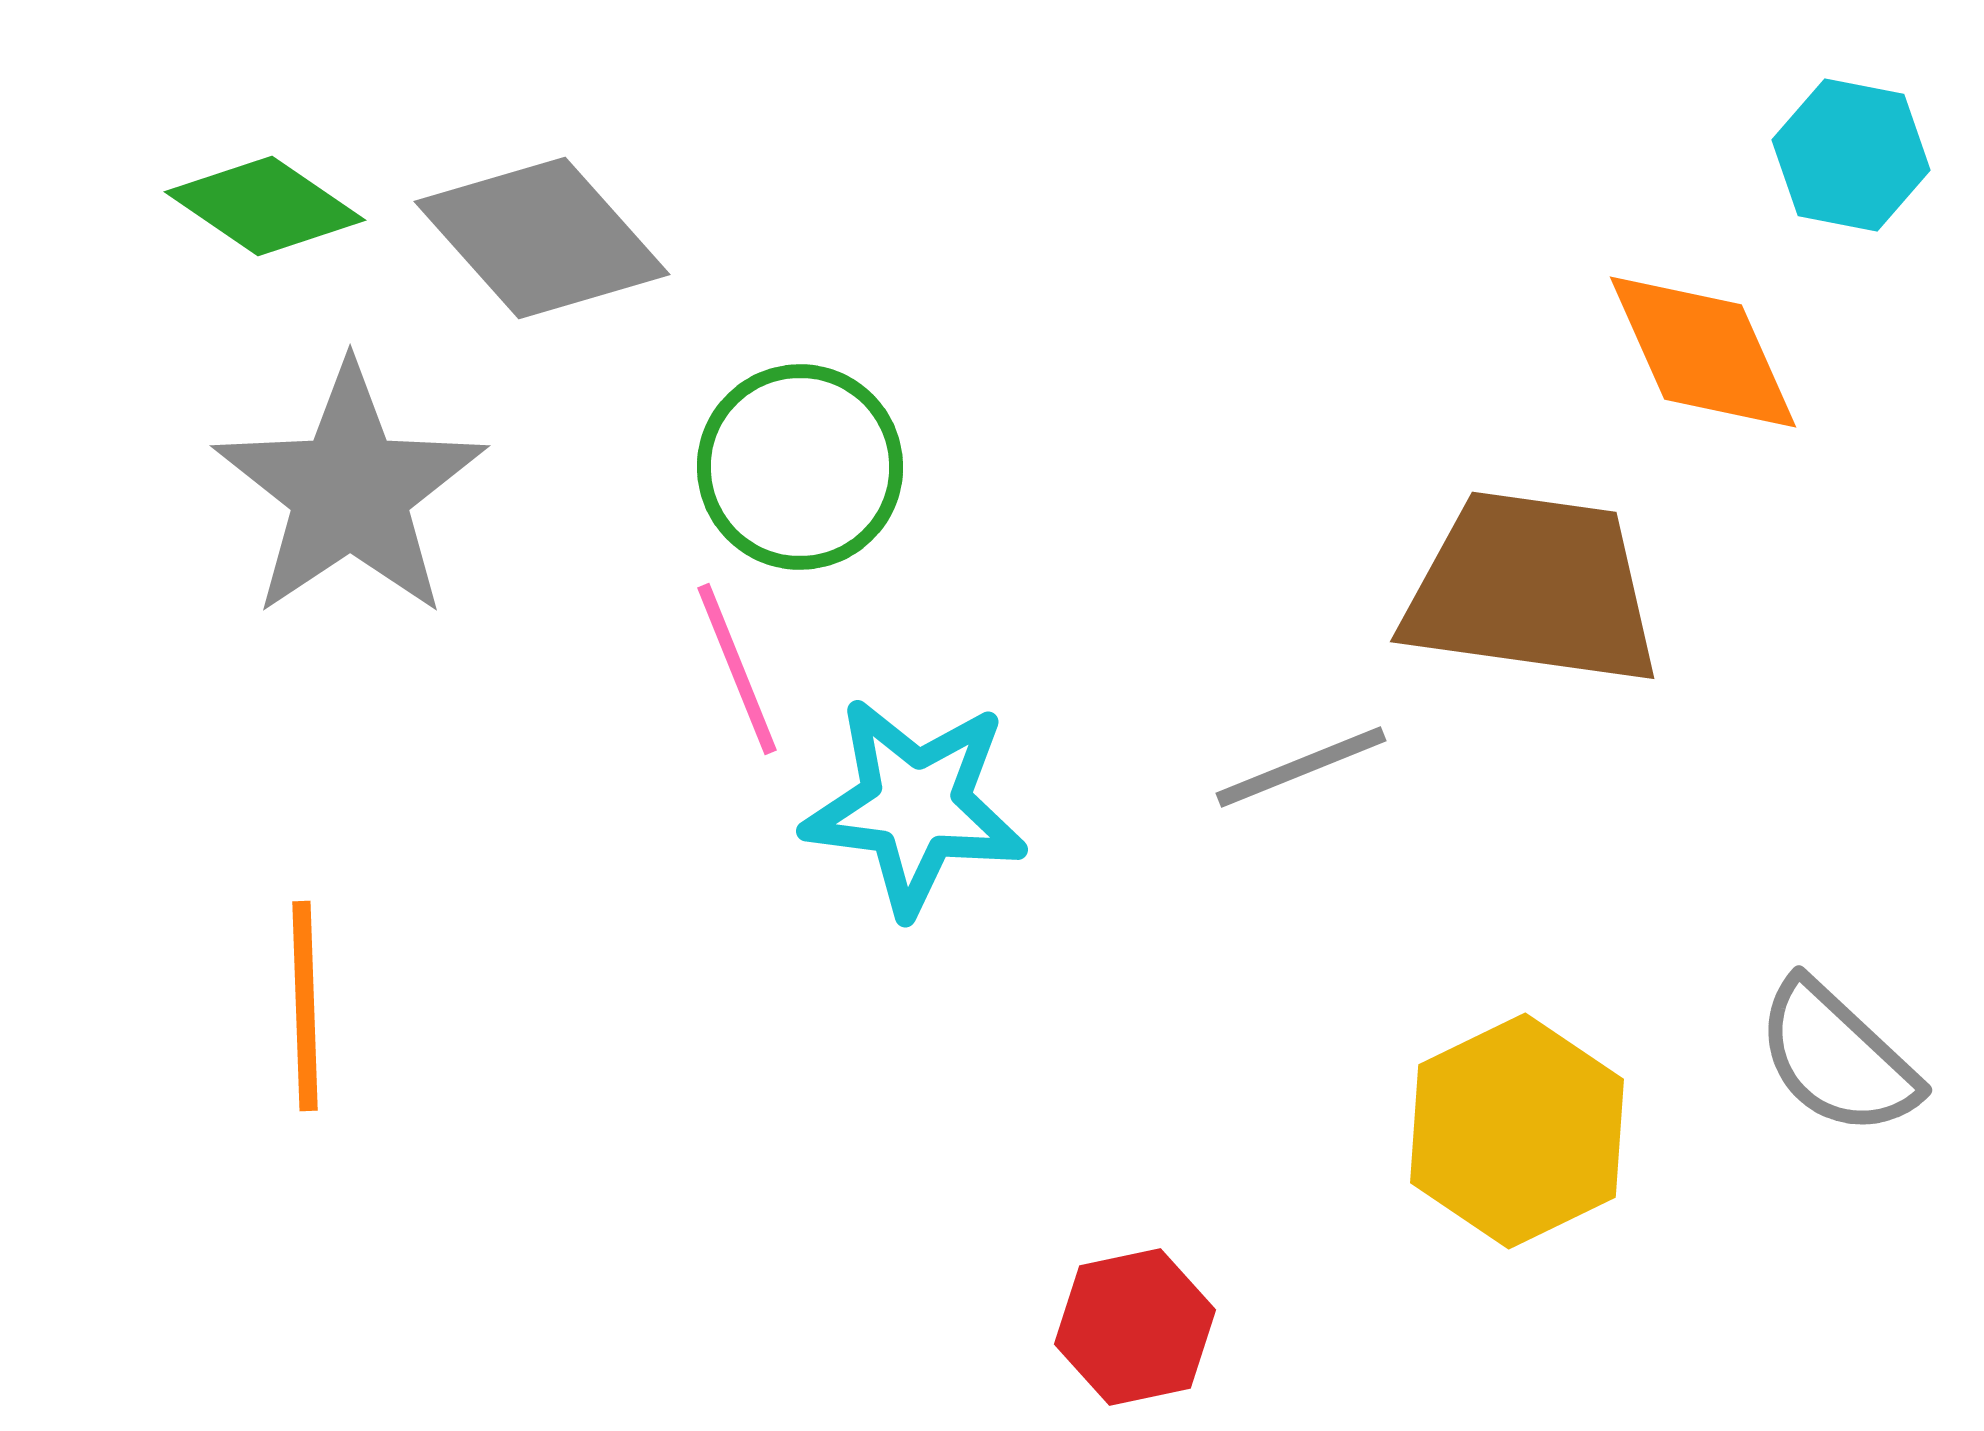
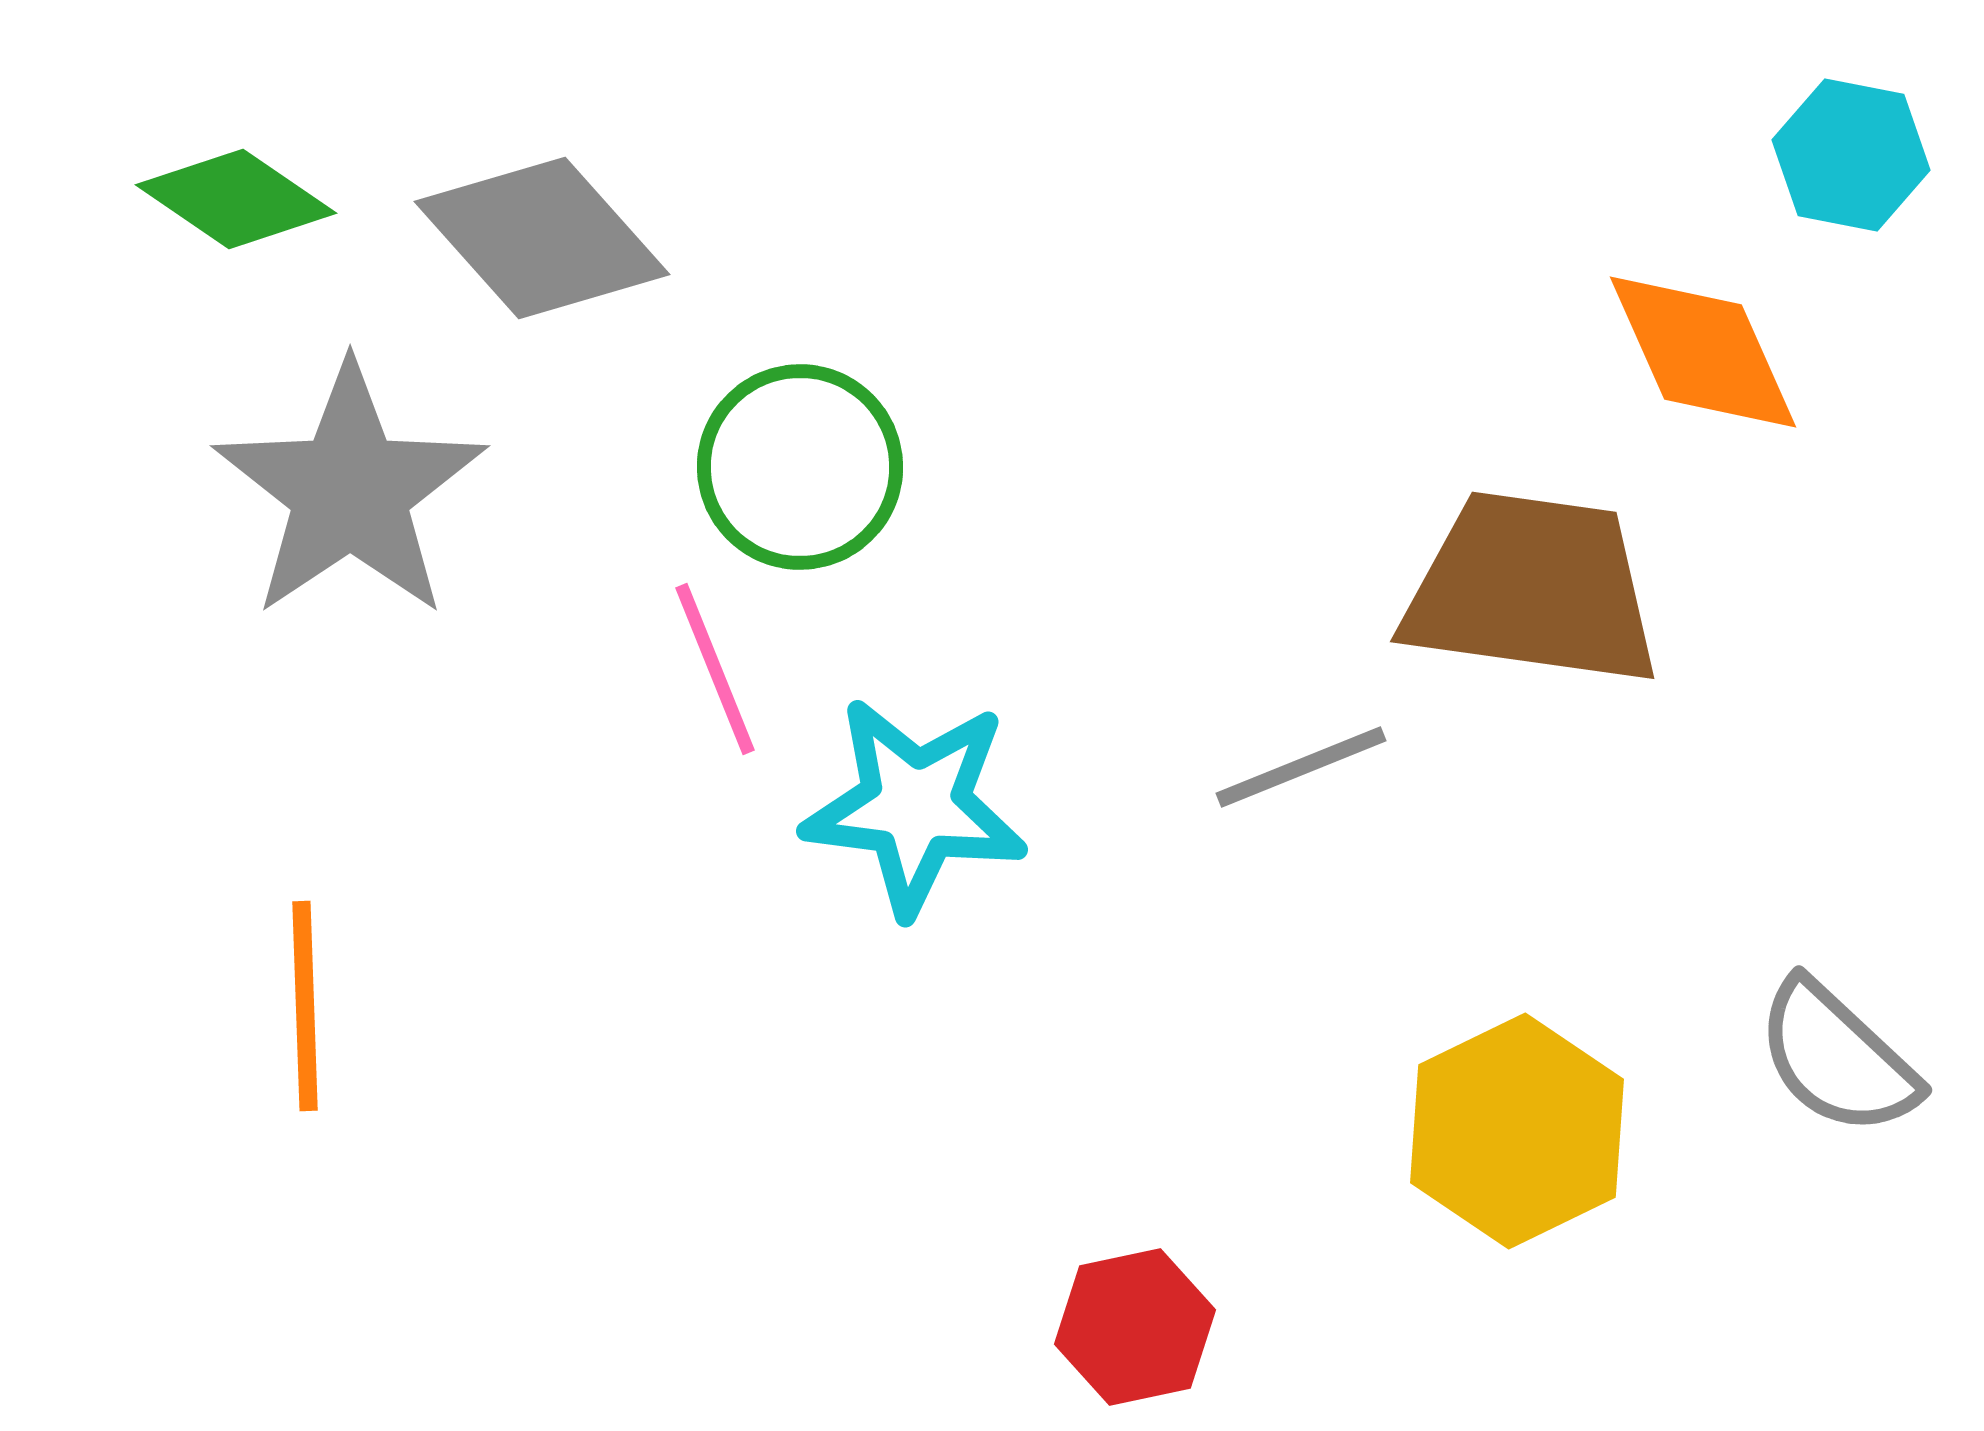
green diamond: moved 29 px left, 7 px up
pink line: moved 22 px left
